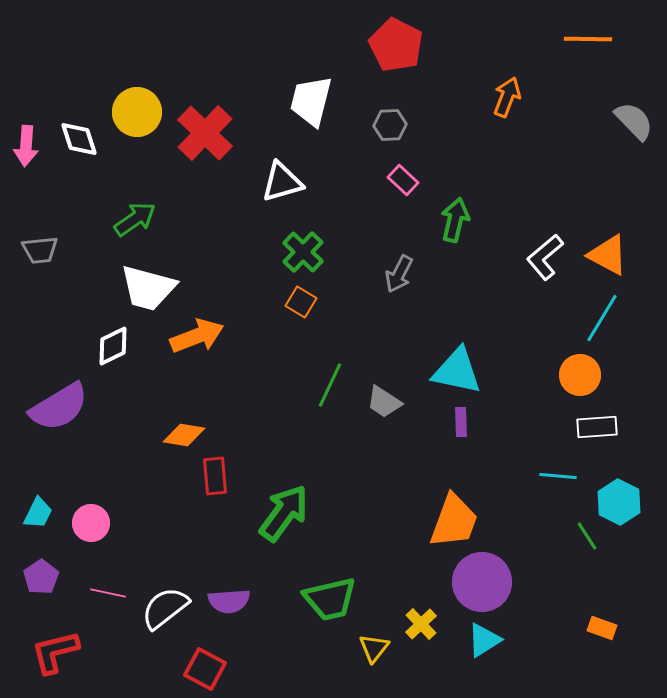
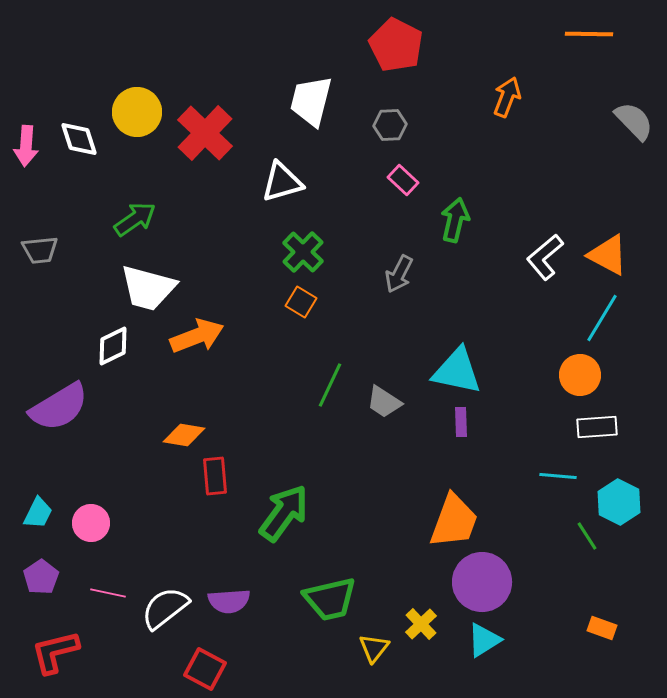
orange line at (588, 39): moved 1 px right, 5 px up
